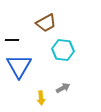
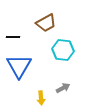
black line: moved 1 px right, 3 px up
